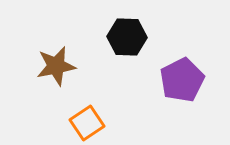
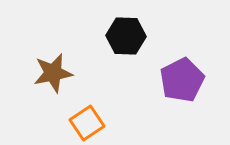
black hexagon: moved 1 px left, 1 px up
brown star: moved 3 px left, 7 px down
